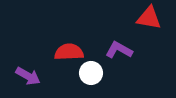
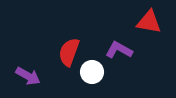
red triangle: moved 4 px down
red semicircle: rotated 68 degrees counterclockwise
white circle: moved 1 px right, 1 px up
